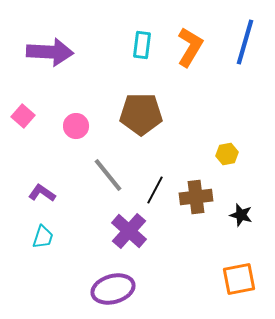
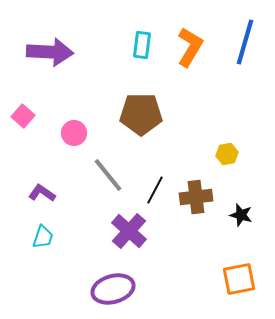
pink circle: moved 2 px left, 7 px down
